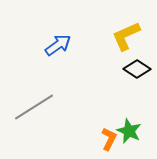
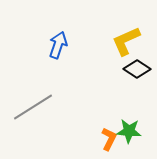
yellow L-shape: moved 5 px down
blue arrow: rotated 36 degrees counterclockwise
gray line: moved 1 px left
green star: rotated 20 degrees counterclockwise
